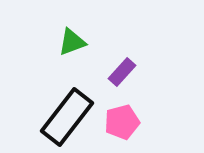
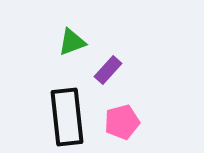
purple rectangle: moved 14 px left, 2 px up
black rectangle: rotated 44 degrees counterclockwise
